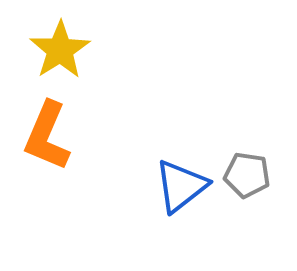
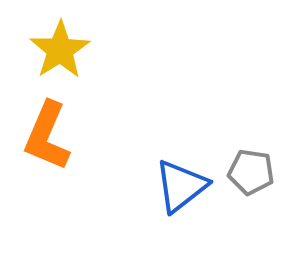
gray pentagon: moved 4 px right, 3 px up
